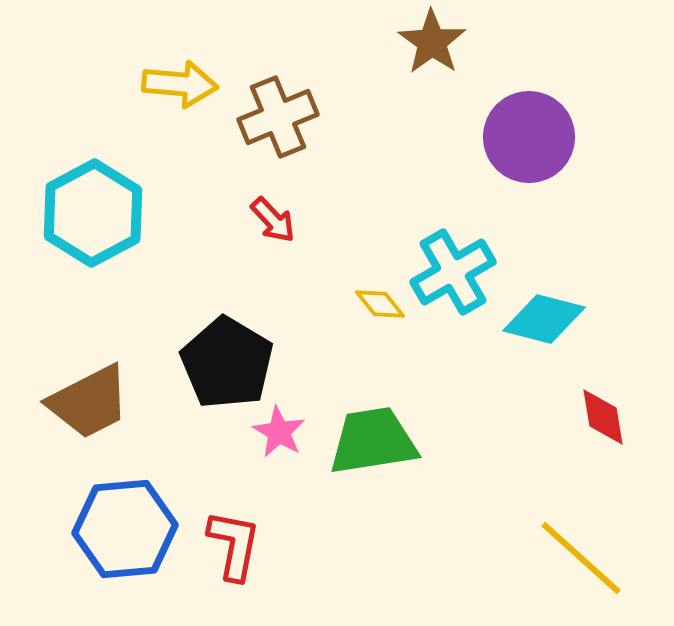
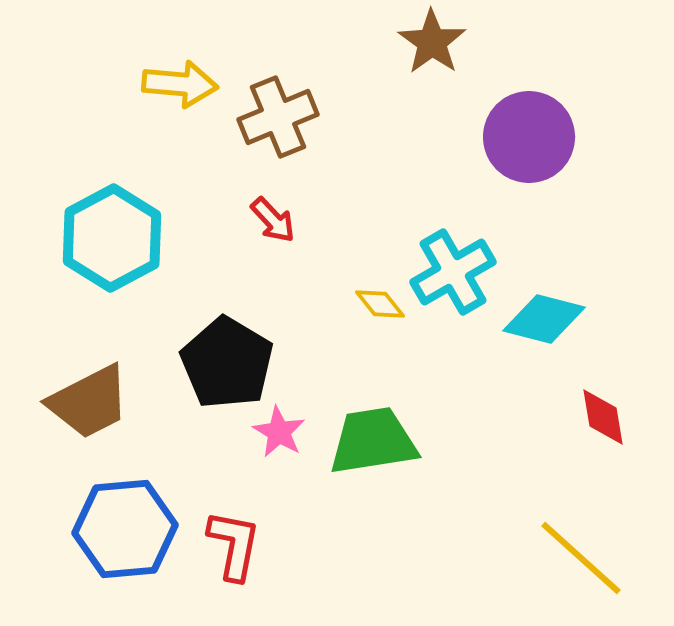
cyan hexagon: moved 19 px right, 25 px down
